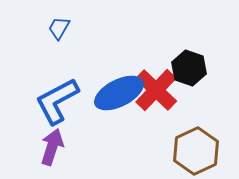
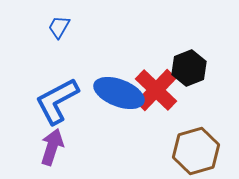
blue trapezoid: moved 1 px up
black hexagon: rotated 20 degrees clockwise
blue ellipse: rotated 48 degrees clockwise
brown hexagon: rotated 9 degrees clockwise
